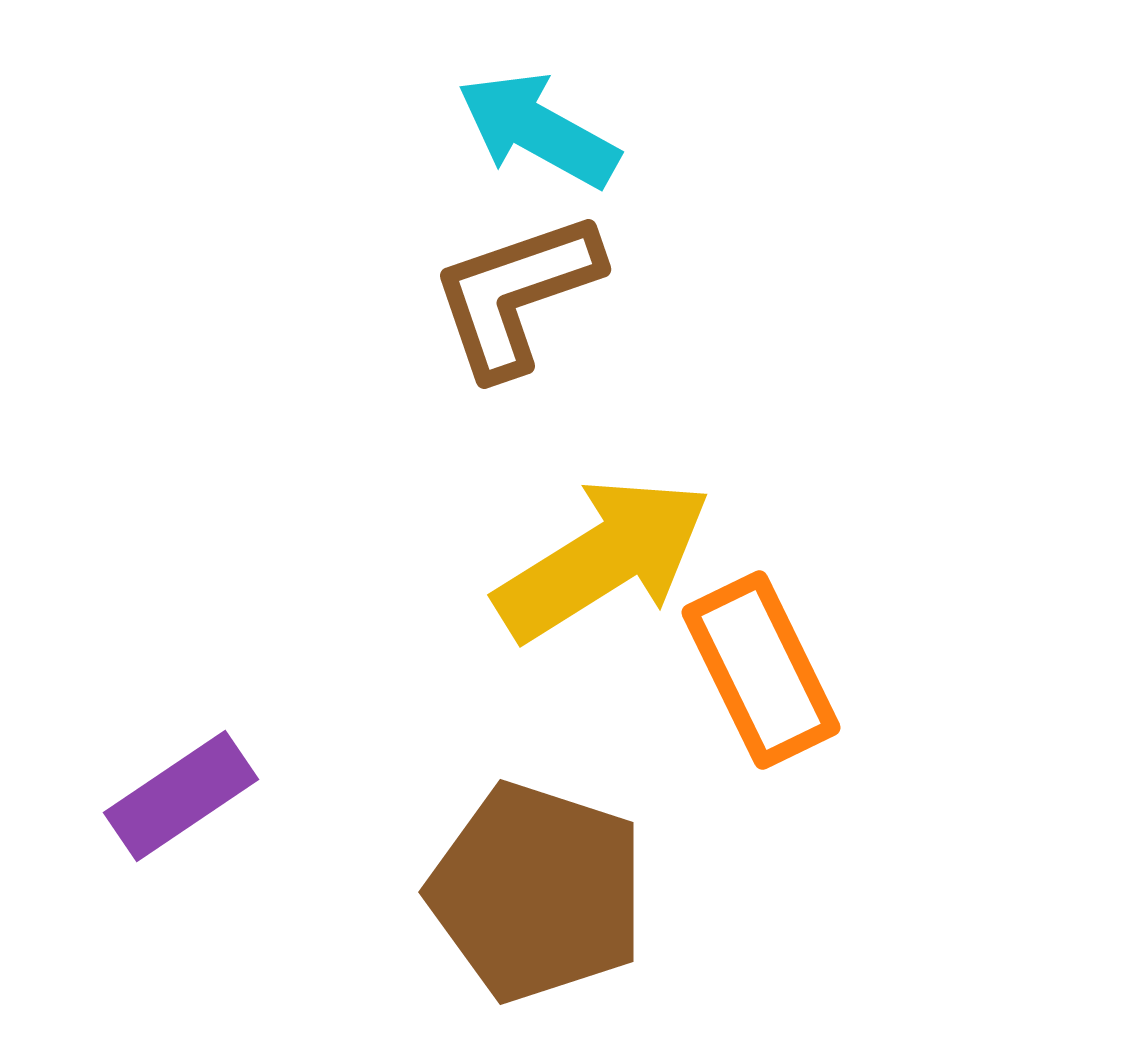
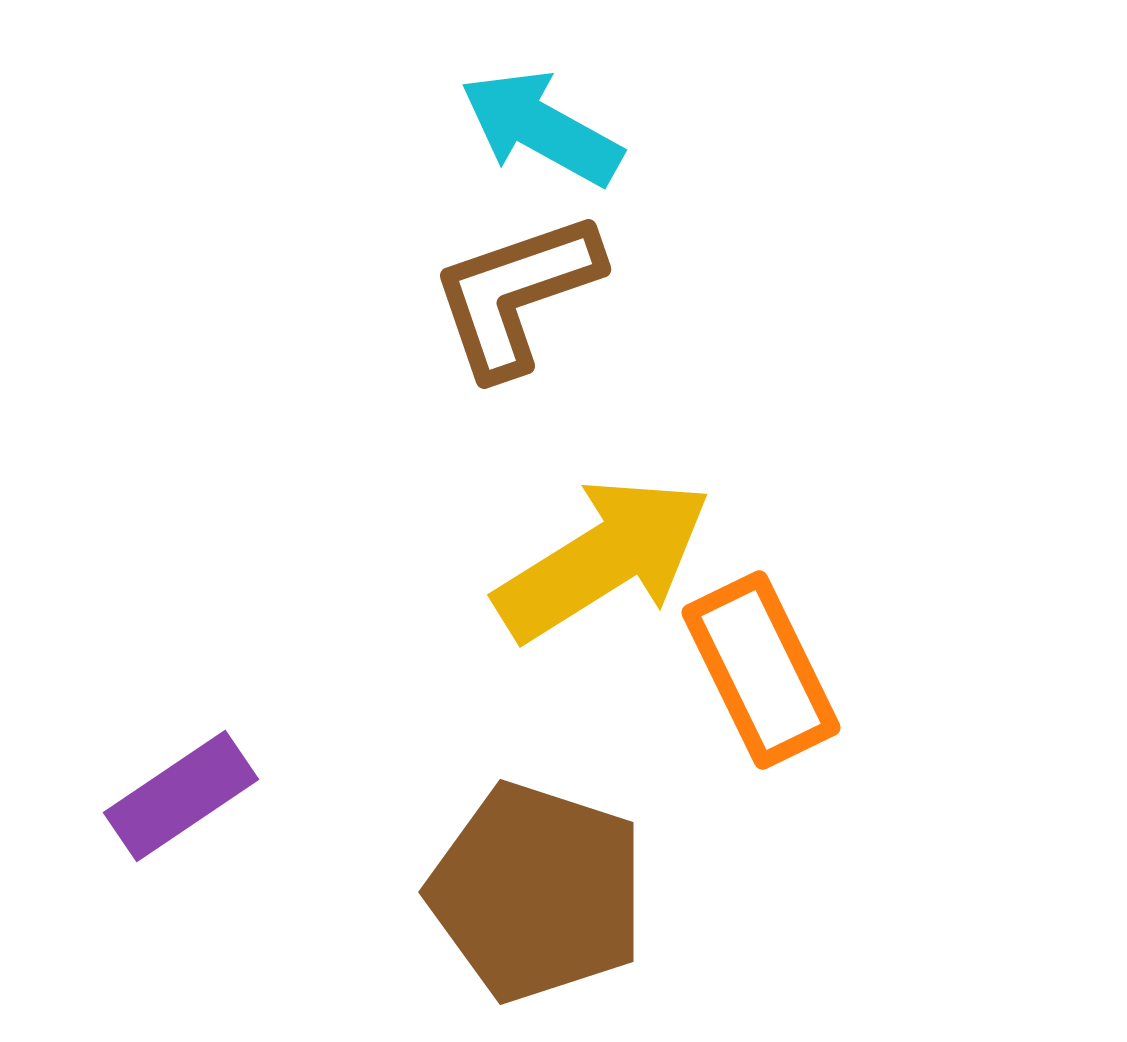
cyan arrow: moved 3 px right, 2 px up
